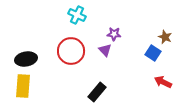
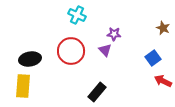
brown star: moved 2 px left, 9 px up
blue square: moved 5 px down; rotated 21 degrees clockwise
black ellipse: moved 4 px right
red arrow: moved 1 px up
